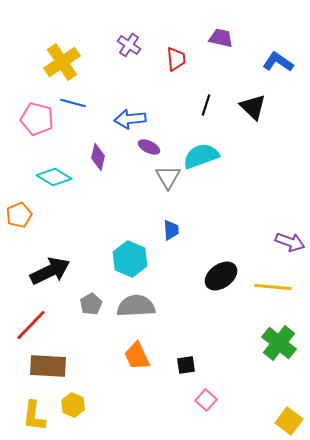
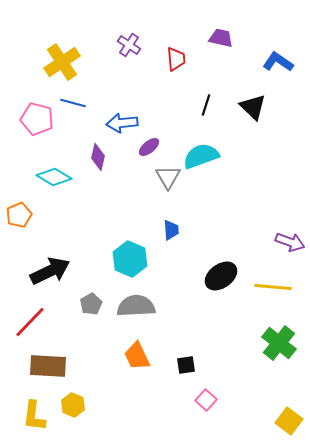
blue arrow: moved 8 px left, 4 px down
purple ellipse: rotated 65 degrees counterclockwise
red line: moved 1 px left, 3 px up
